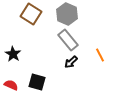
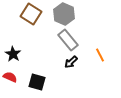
gray hexagon: moved 3 px left
red semicircle: moved 1 px left, 8 px up
